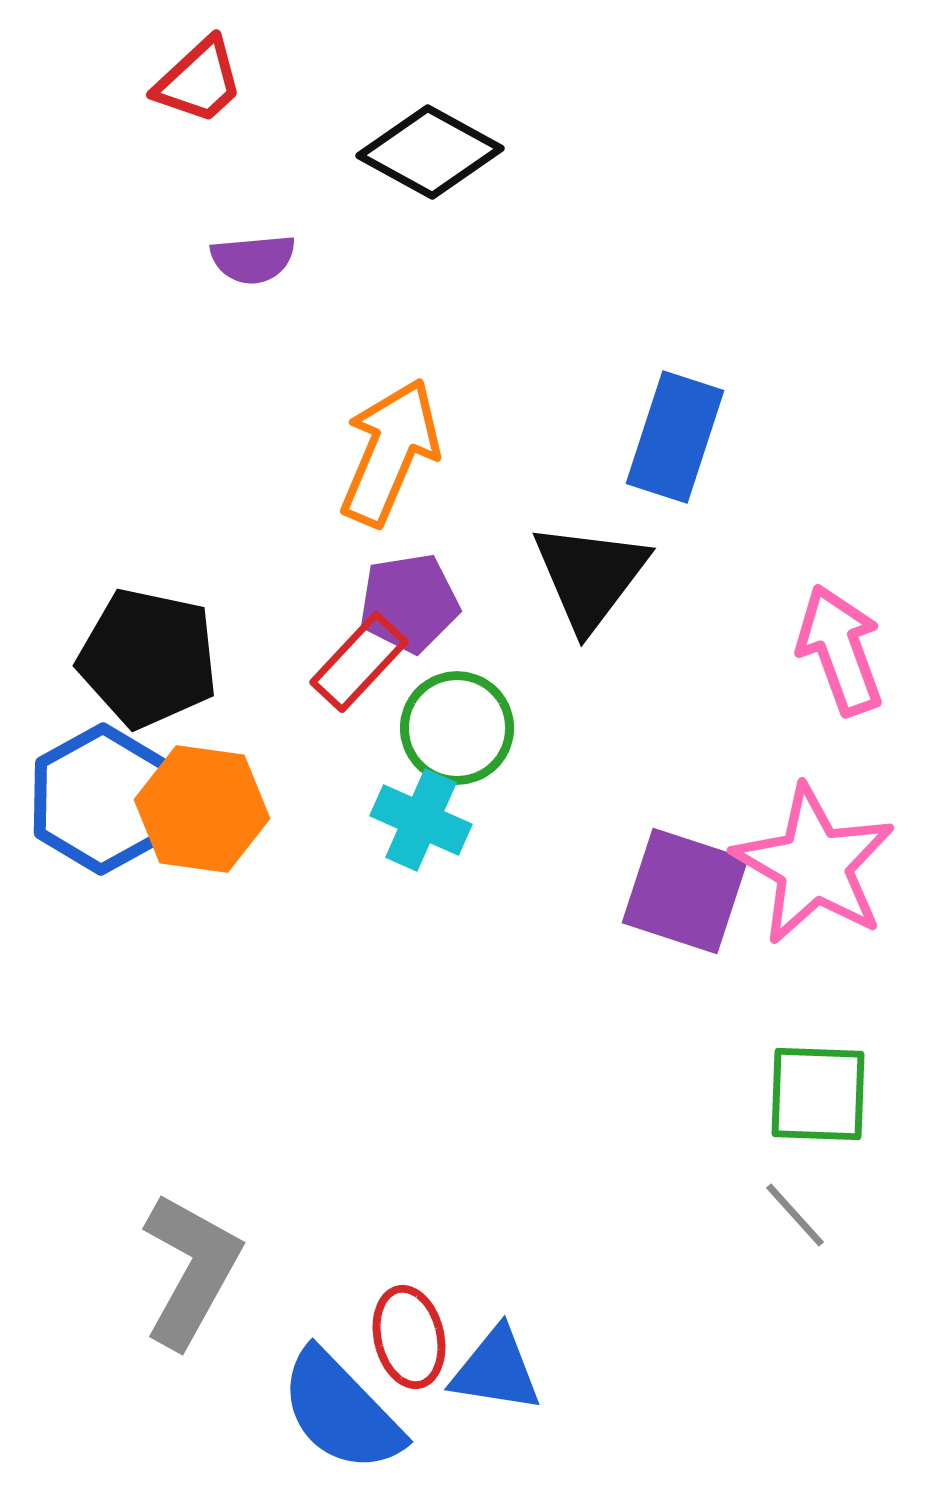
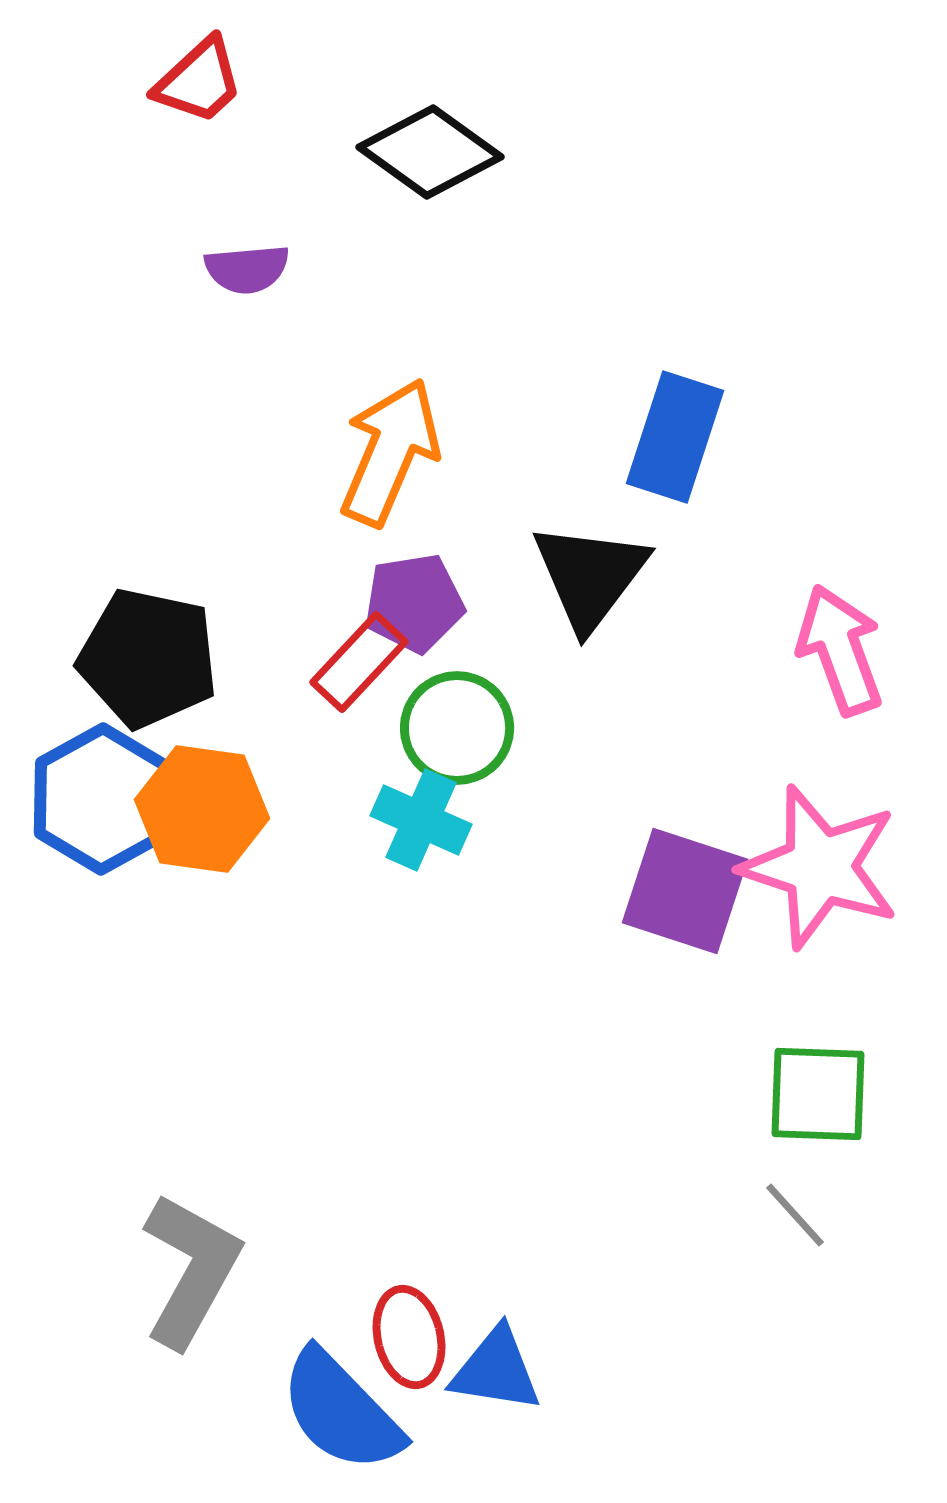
black diamond: rotated 7 degrees clockwise
purple semicircle: moved 6 px left, 10 px down
purple pentagon: moved 5 px right
pink star: moved 6 px right, 2 px down; rotated 12 degrees counterclockwise
